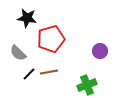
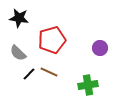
black star: moved 8 px left
red pentagon: moved 1 px right, 1 px down
purple circle: moved 3 px up
brown line: rotated 36 degrees clockwise
green cross: moved 1 px right; rotated 12 degrees clockwise
